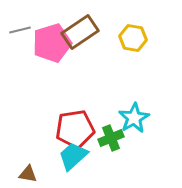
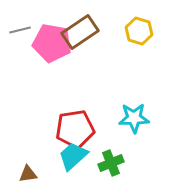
yellow hexagon: moved 6 px right, 7 px up; rotated 8 degrees clockwise
pink pentagon: rotated 27 degrees clockwise
cyan star: rotated 28 degrees clockwise
green cross: moved 25 px down
brown triangle: rotated 18 degrees counterclockwise
